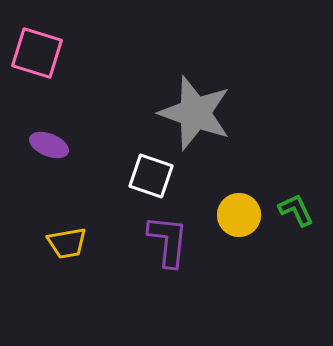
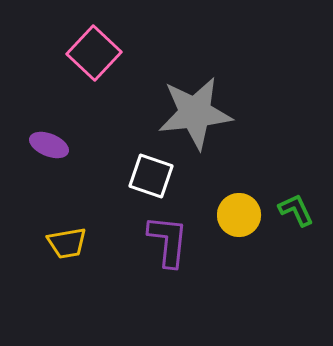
pink square: moved 57 px right; rotated 26 degrees clockwise
gray star: rotated 26 degrees counterclockwise
